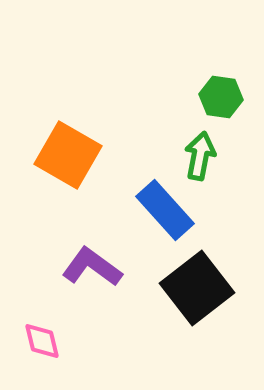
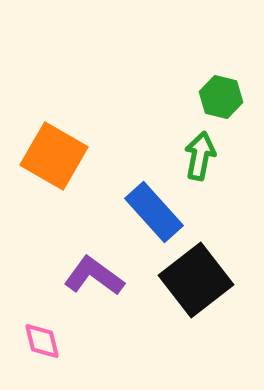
green hexagon: rotated 6 degrees clockwise
orange square: moved 14 px left, 1 px down
blue rectangle: moved 11 px left, 2 px down
purple L-shape: moved 2 px right, 9 px down
black square: moved 1 px left, 8 px up
